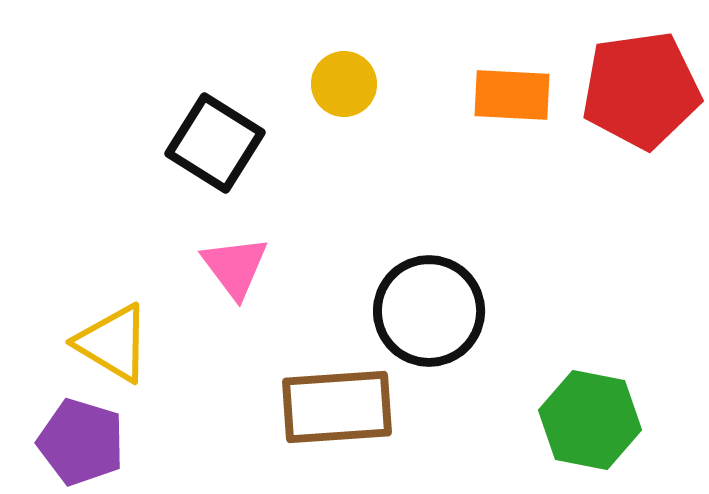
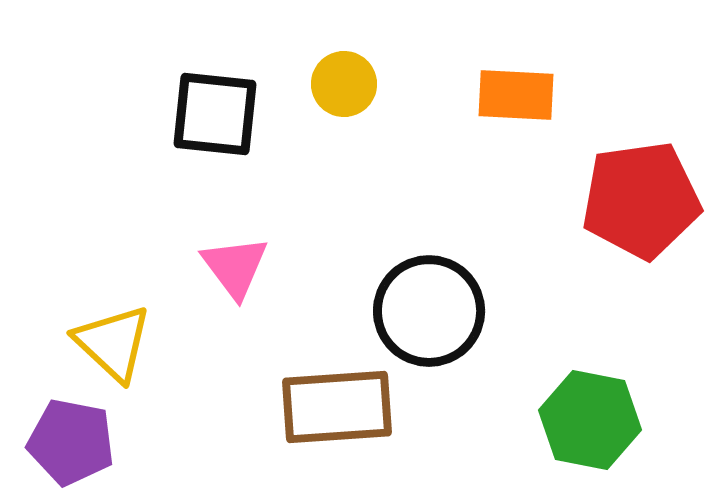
red pentagon: moved 110 px down
orange rectangle: moved 4 px right
black square: moved 29 px up; rotated 26 degrees counterclockwise
yellow triangle: rotated 12 degrees clockwise
purple pentagon: moved 10 px left; rotated 6 degrees counterclockwise
